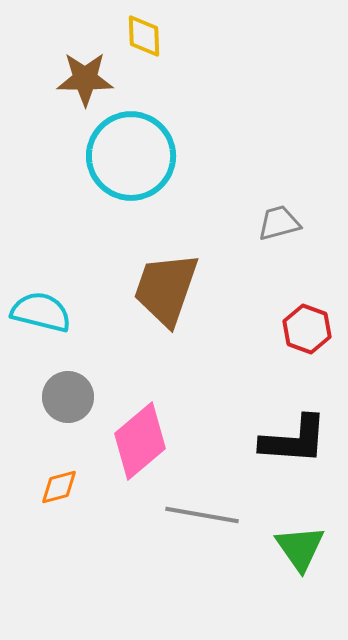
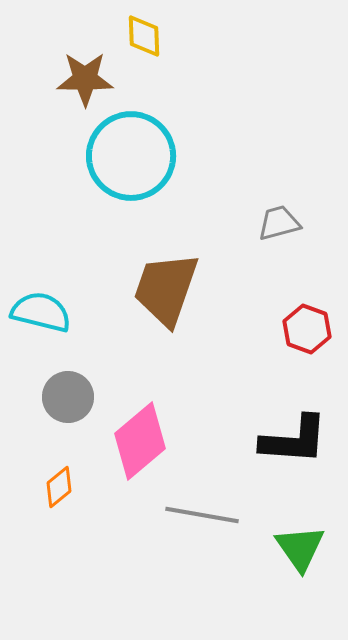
orange diamond: rotated 24 degrees counterclockwise
